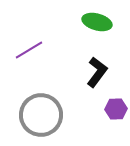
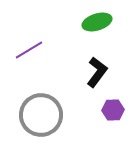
green ellipse: rotated 32 degrees counterclockwise
purple hexagon: moved 3 px left, 1 px down
